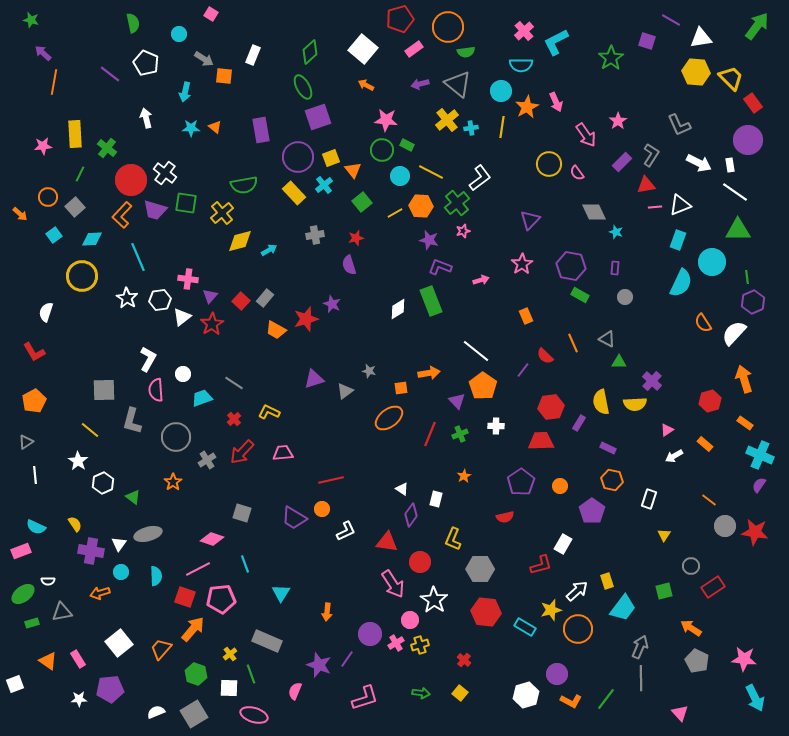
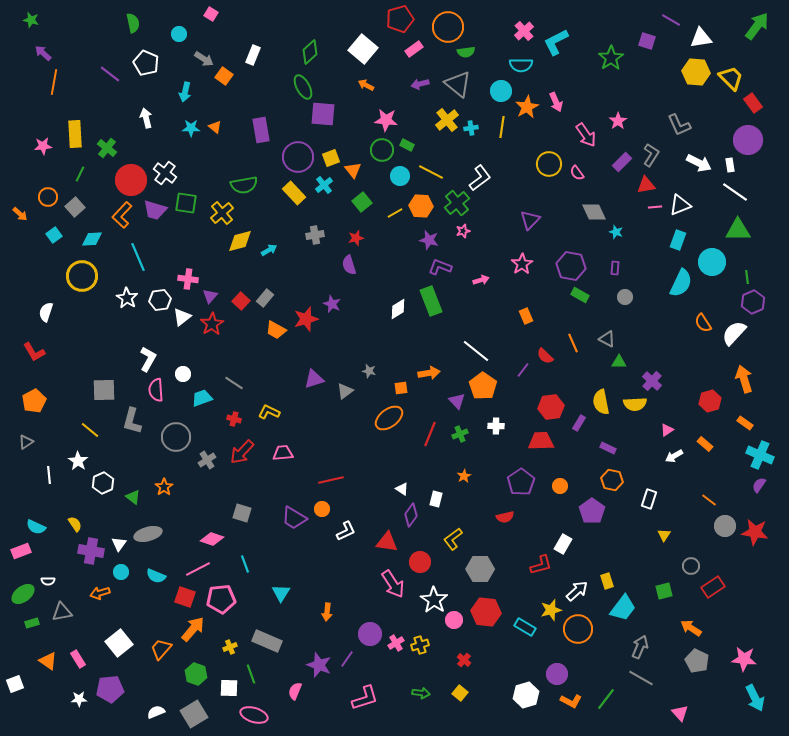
orange square at (224, 76): rotated 30 degrees clockwise
purple square at (318, 117): moved 5 px right, 3 px up; rotated 24 degrees clockwise
red cross at (234, 419): rotated 32 degrees counterclockwise
white line at (35, 475): moved 14 px right
orange star at (173, 482): moved 9 px left, 5 px down
yellow L-shape at (453, 539): rotated 30 degrees clockwise
cyan semicircle at (156, 576): rotated 114 degrees clockwise
pink circle at (410, 620): moved 44 px right
yellow cross at (230, 654): moved 7 px up; rotated 16 degrees clockwise
gray line at (641, 678): rotated 60 degrees counterclockwise
